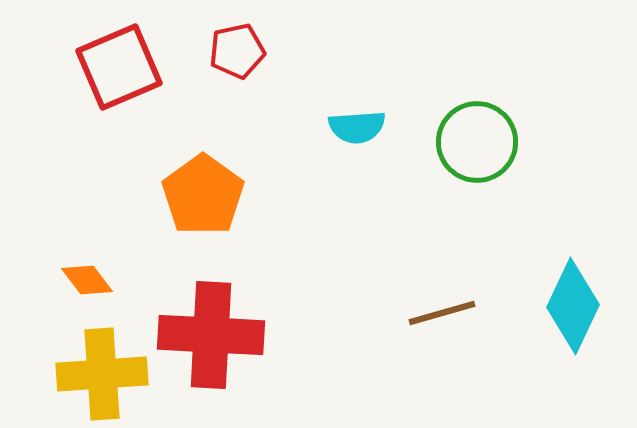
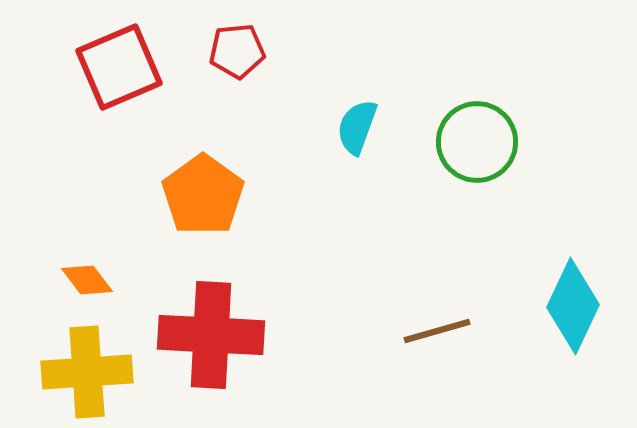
red pentagon: rotated 6 degrees clockwise
cyan semicircle: rotated 114 degrees clockwise
brown line: moved 5 px left, 18 px down
yellow cross: moved 15 px left, 2 px up
